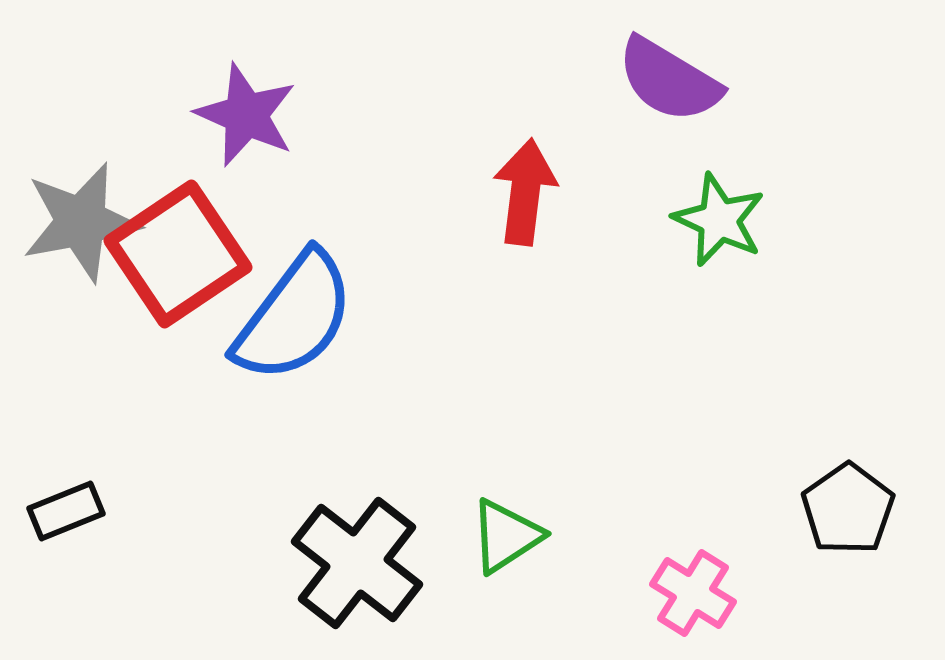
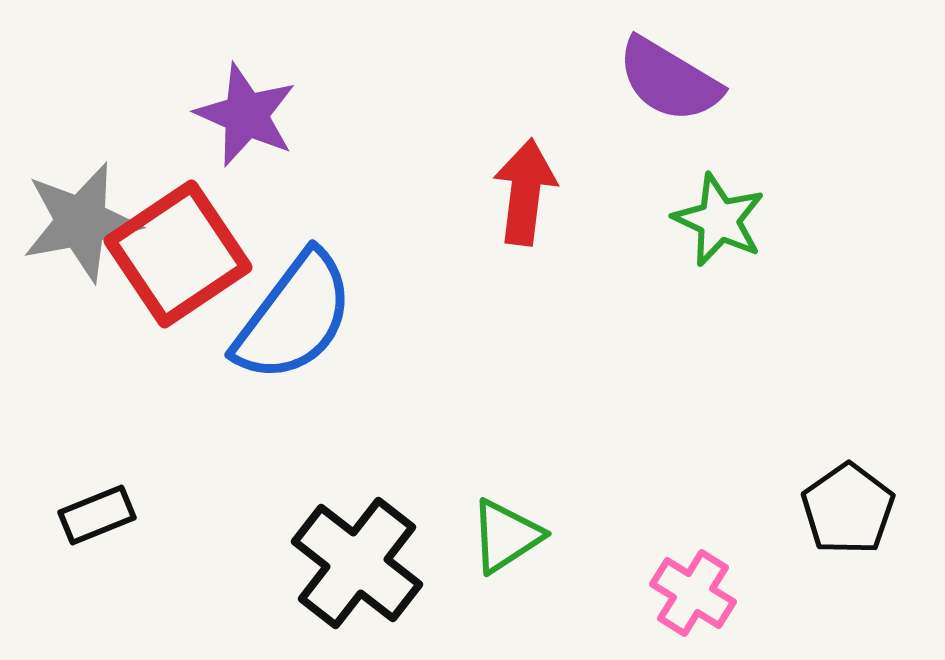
black rectangle: moved 31 px right, 4 px down
